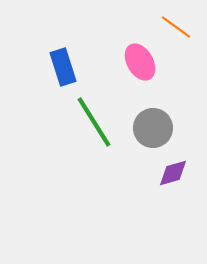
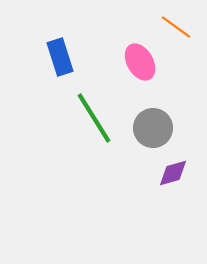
blue rectangle: moved 3 px left, 10 px up
green line: moved 4 px up
